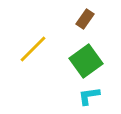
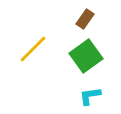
green square: moved 5 px up
cyan L-shape: moved 1 px right
